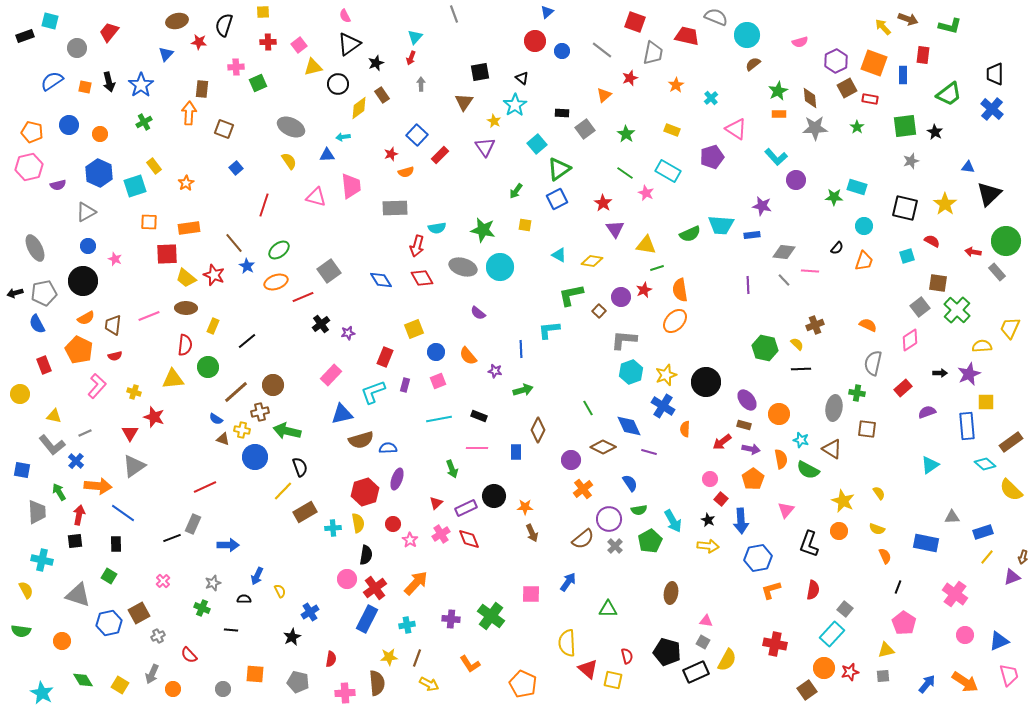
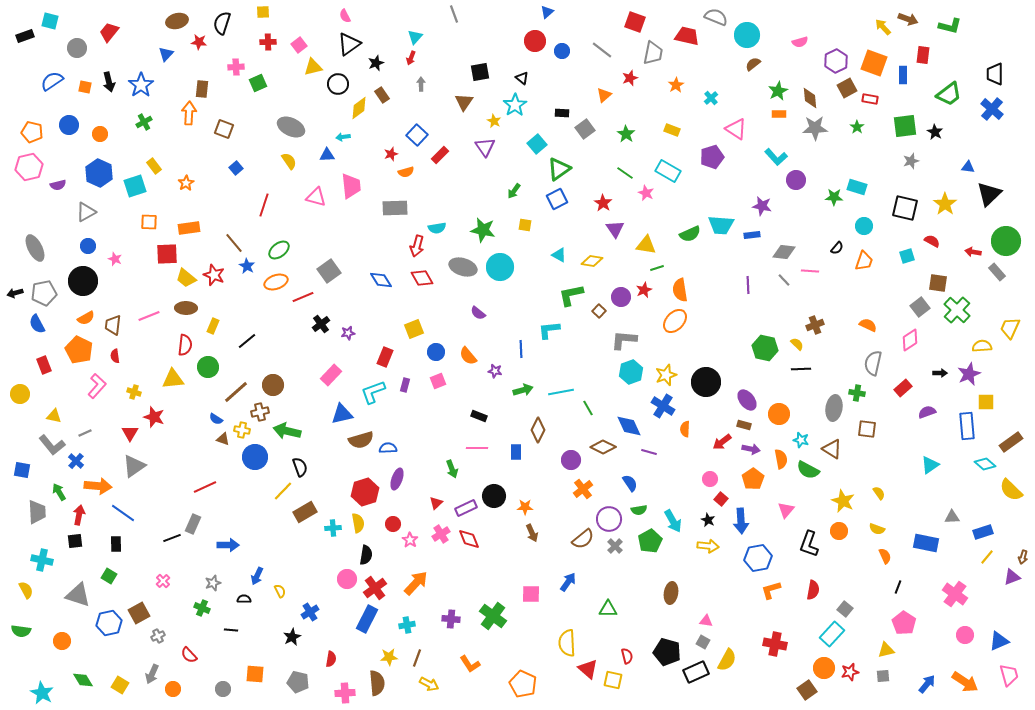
black semicircle at (224, 25): moved 2 px left, 2 px up
green arrow at (516, 191): moved 2 px left
red semicircle at (115, 356): rotated 96 degrees clockwise
cyan line at (439, 419): moved 122 px right, 27 px up
green cross at (491, 616): moved 2 px right
